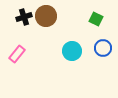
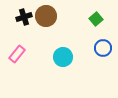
green square: rotated 24 degrees clockwise
cyan circle: moved 9 px left, 6 px down
